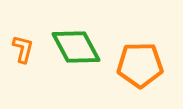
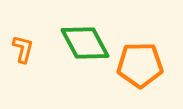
green diamond: moved 9 px right, 4 px up
